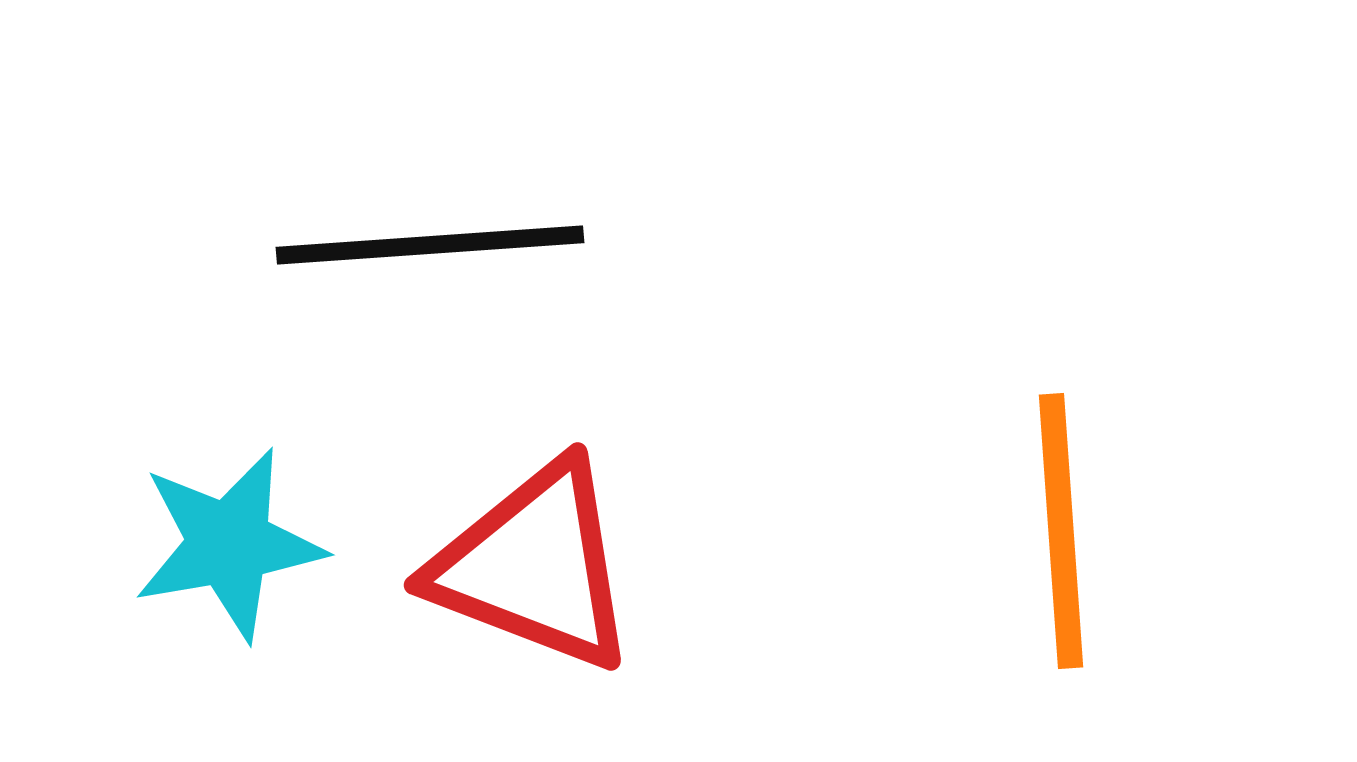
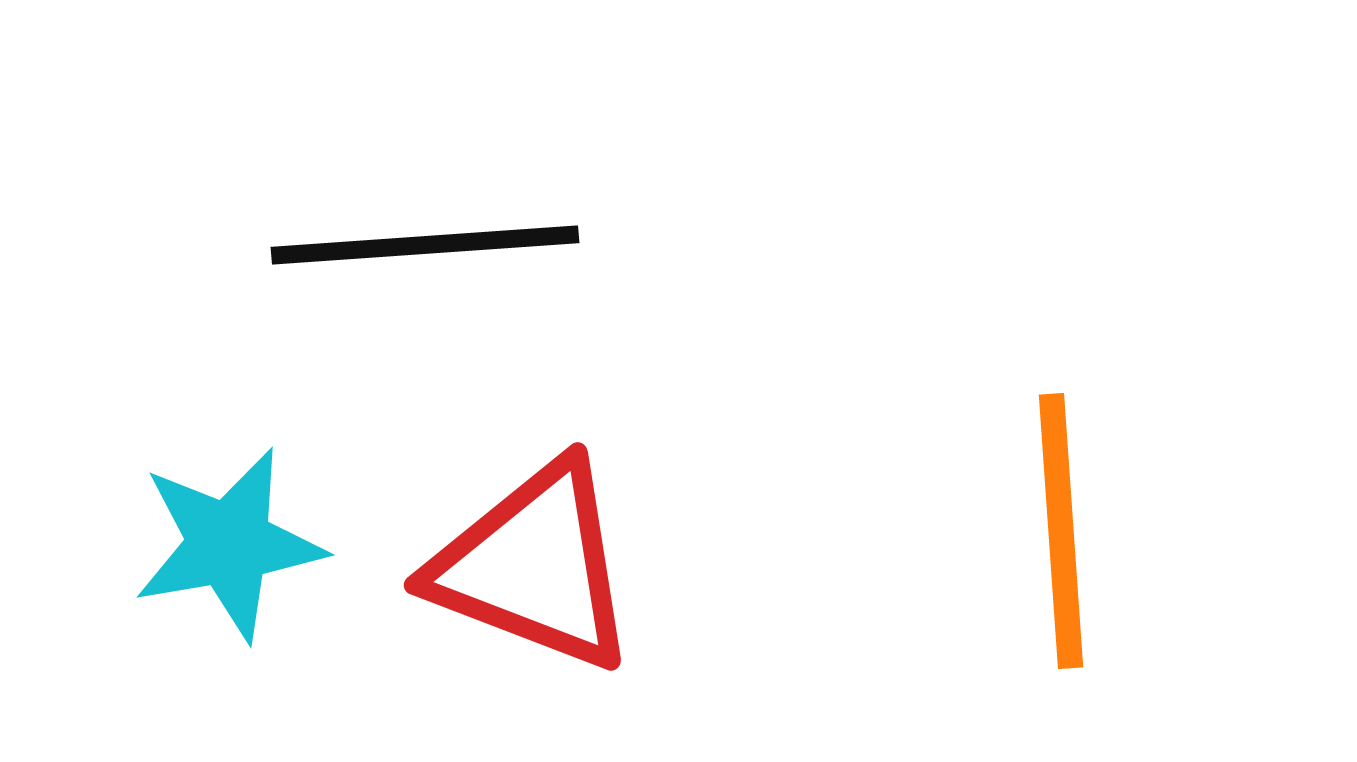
black line: moved 5 px left
